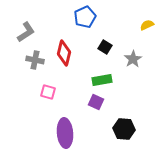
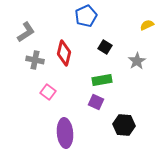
blue pentagon: moved 1 px right, 1 px up
gray star: moved 4 px right, 2 px down
pink square: rotated 21 degrees clockwise
black hexagon: moved 4 px up
